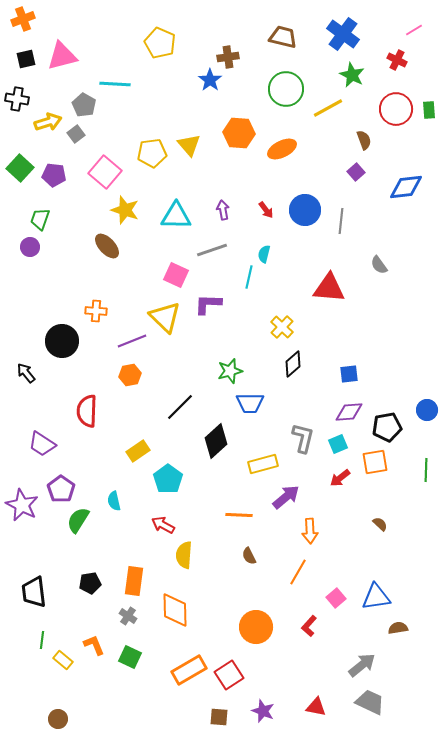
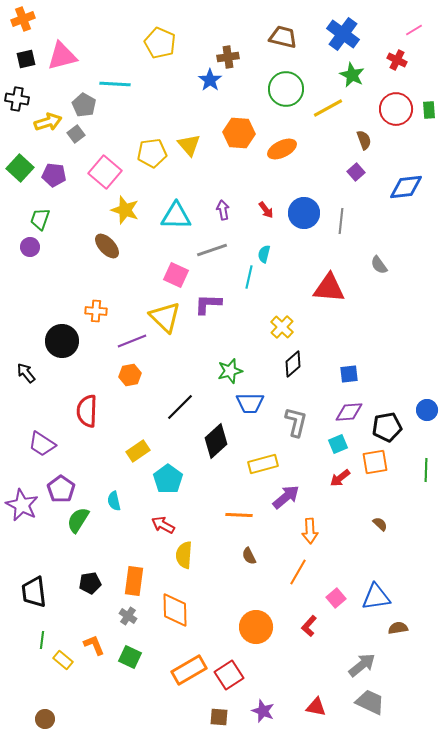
blue circle at (305, 210): moved 1 px left, 3 px down
gray L-shape at (303, 438): moved 7 px left, 16 px up
brown circle at (58, 719): moved 13 px left
